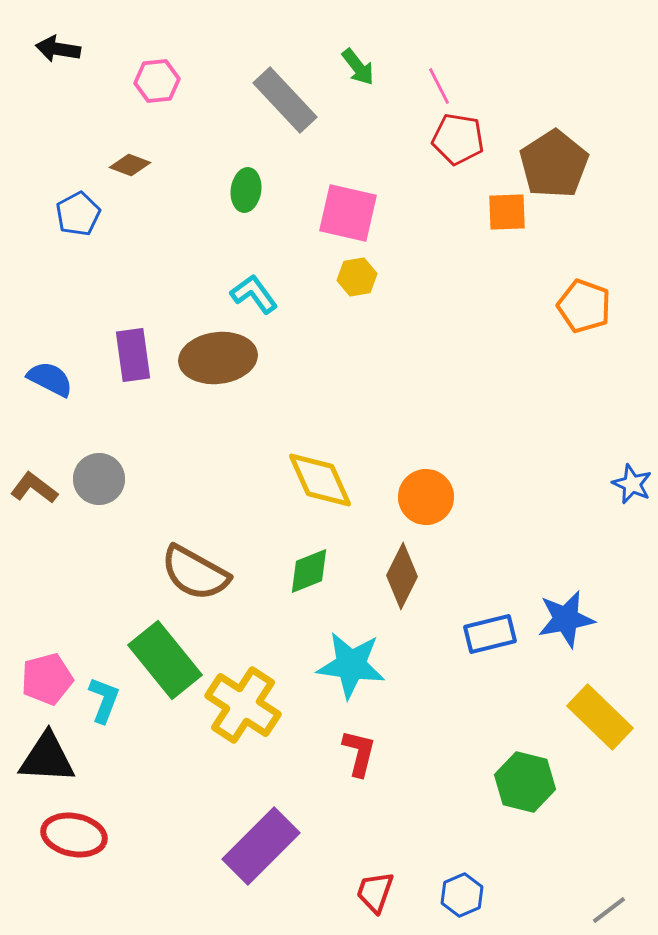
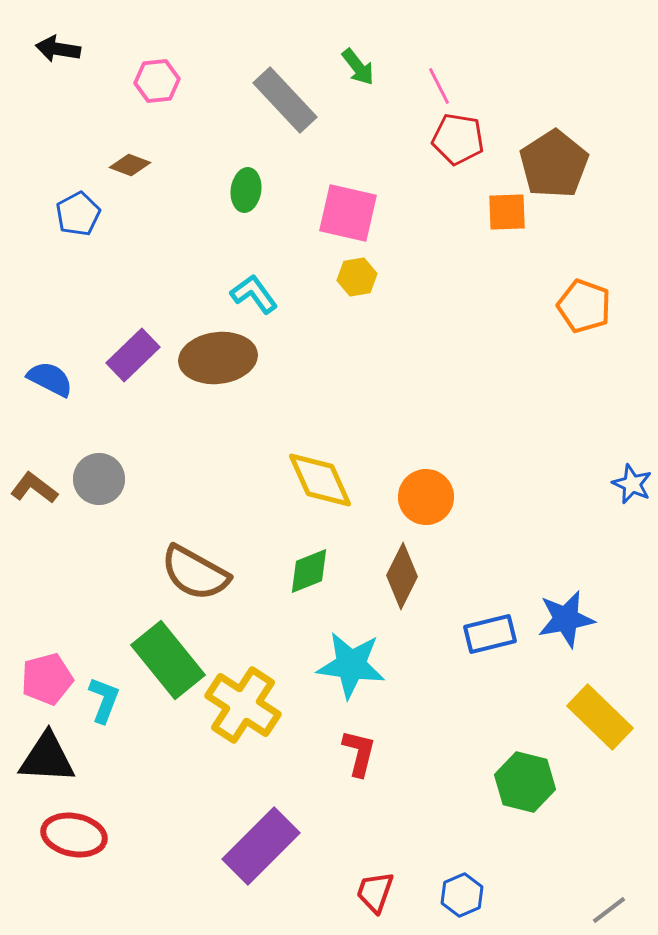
purple rectangle at (133, 355): rotated 54 degrees clockwise
green rectangle at (165, 660): moved 3 px right
